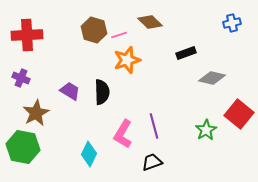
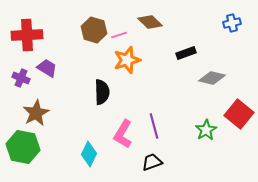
purple trapezoid: moved 23 px left, 23 px up
